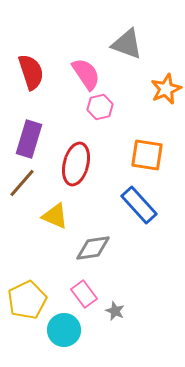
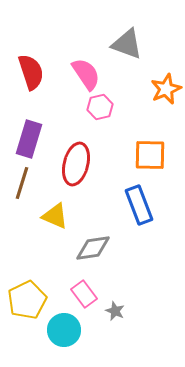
orange square: moved 3 px right; rotated 8 degrees counterclockwise
brown line: rotated 24 degrees counterclockwise
blue rectangle: rotated 21 degrees clockwise
